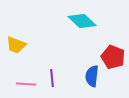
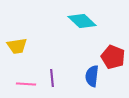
yellow trapezoid: moved 1 px right, 1 px down; rotated 30 degrees counterclockwise
